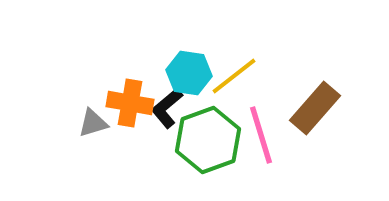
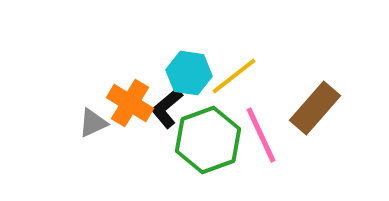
orange cross: rotated 21 degrees clockwise
gray triangle: rotated 8 degrees counterclockwise
pink line: rotated 8 degrees counterclockwise
